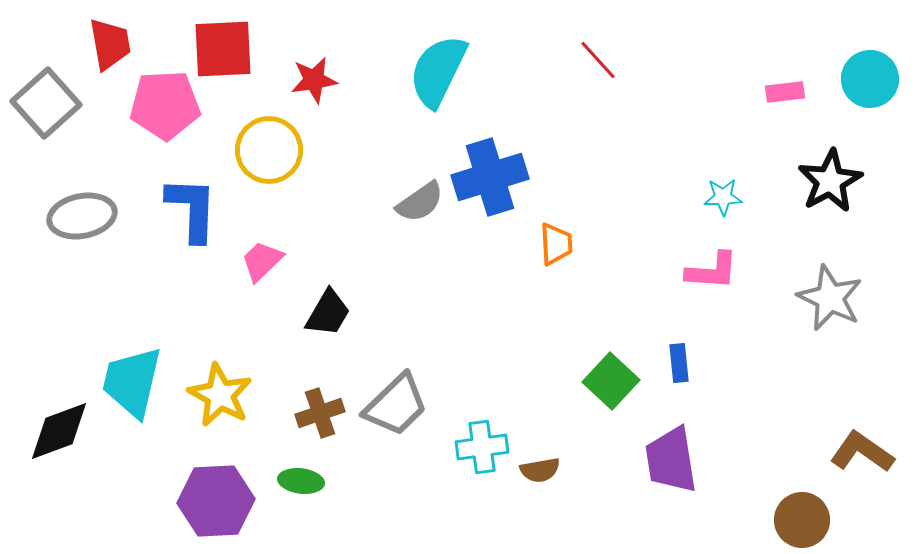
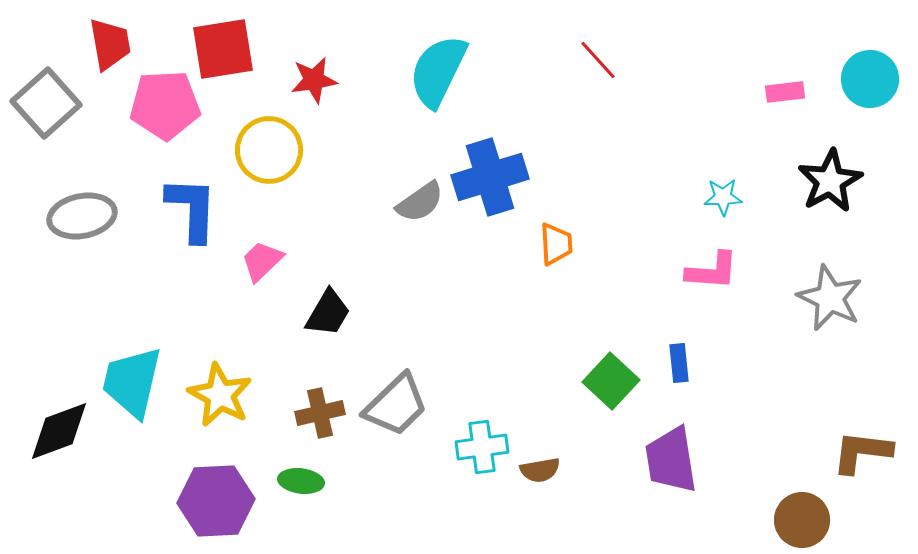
red square: rotated 6 degrees counterclockwise
brown cross: rotated 6 degrees clockwise
brown L-shape: rotated 28 degrees counterclockwise
